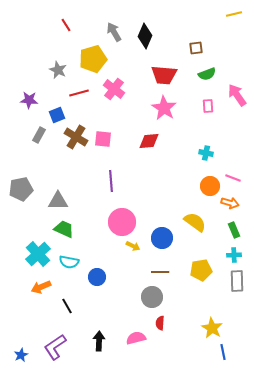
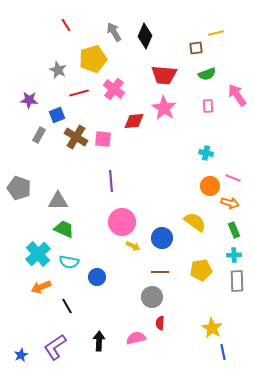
yellow line at (234, 14): moved 18 px left, 19 px down
red diamond at (149, 141): moved 15 px left, 20 px up
gray pentagon at (21, 189): moved 2 px left, 1 px up; rotated 30 degrees clockwise
